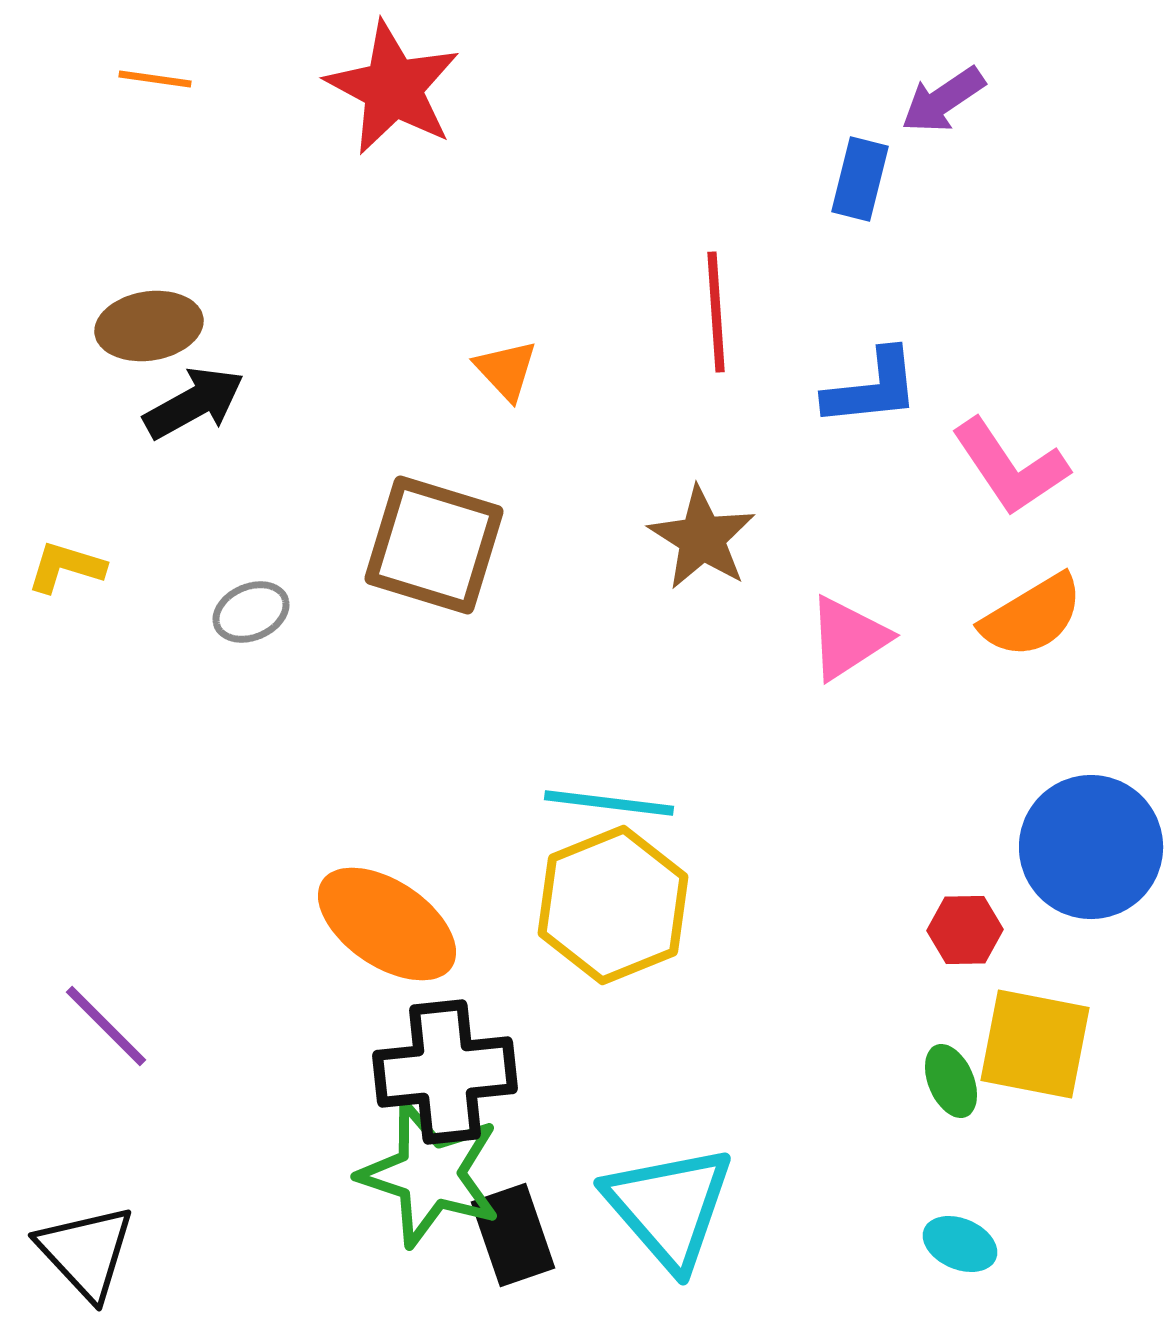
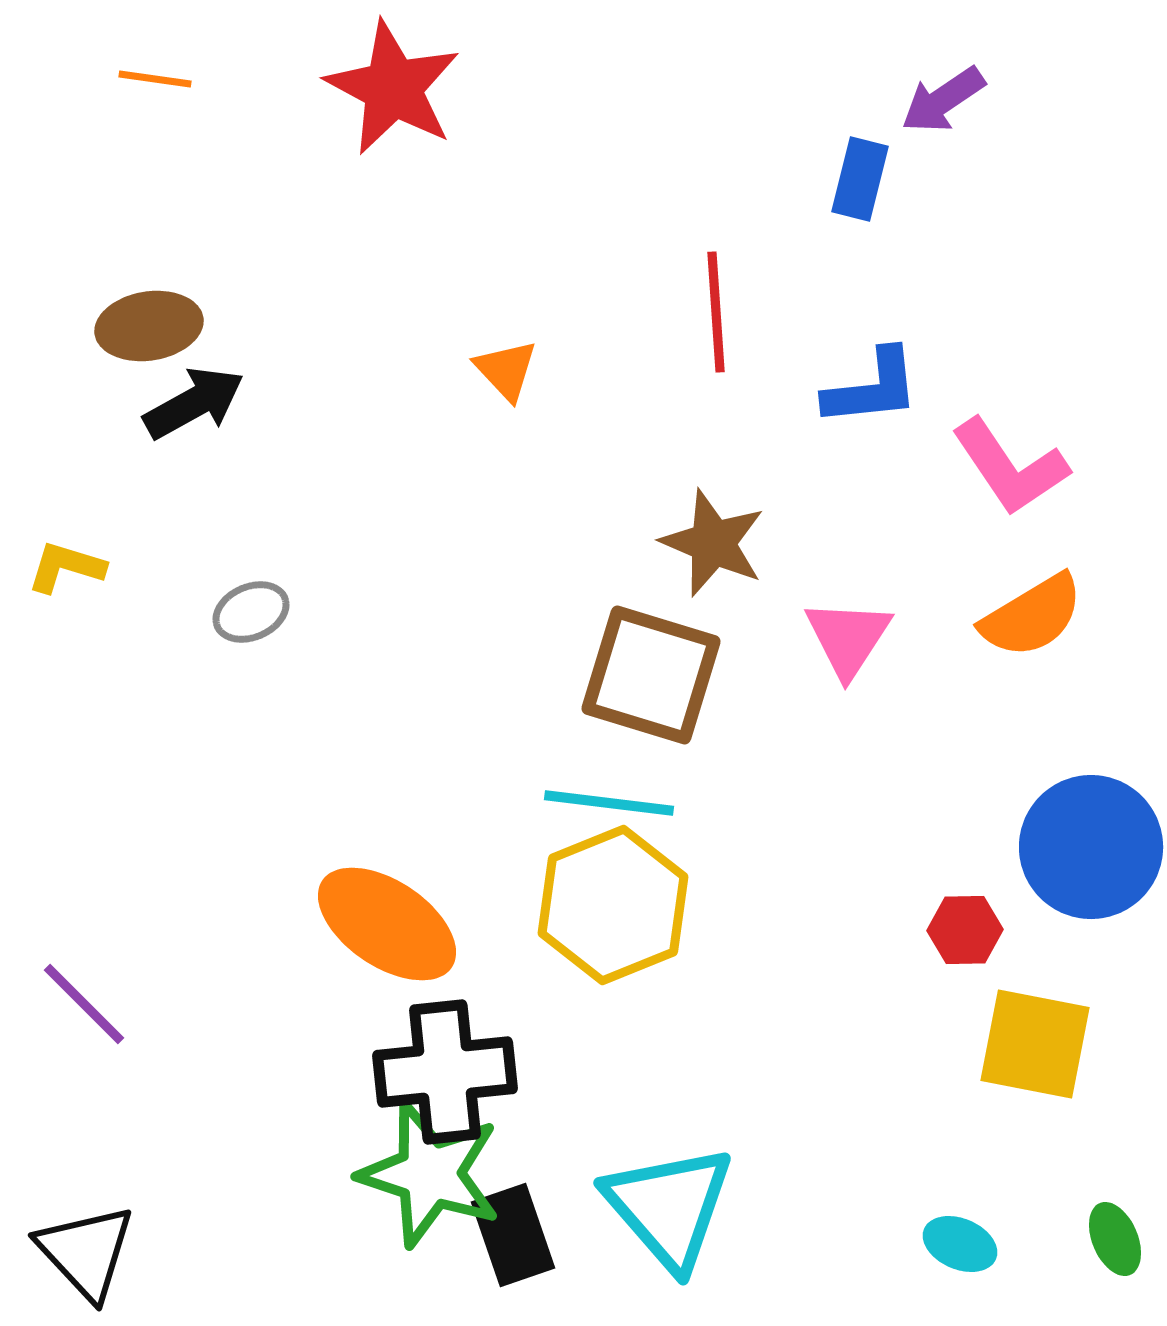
brown star: moved 11 px right, 5 px down; rotated 9 degrees counterclockwise
brown square: moved 217 px right, 130 px down
pink triangle: rotated 24 degrees counterclockwise
purple line: moved 22 px left, 22 px up
green ellipse: moved 164 px right, 158 px down
